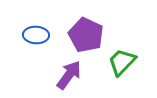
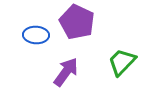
purple pentagon: moved 9 px left, 13 px up
purple arrow: moved 3 px left, 3 px up
